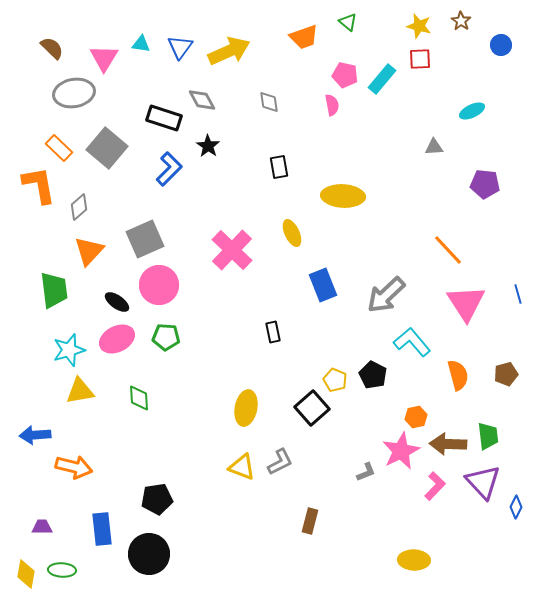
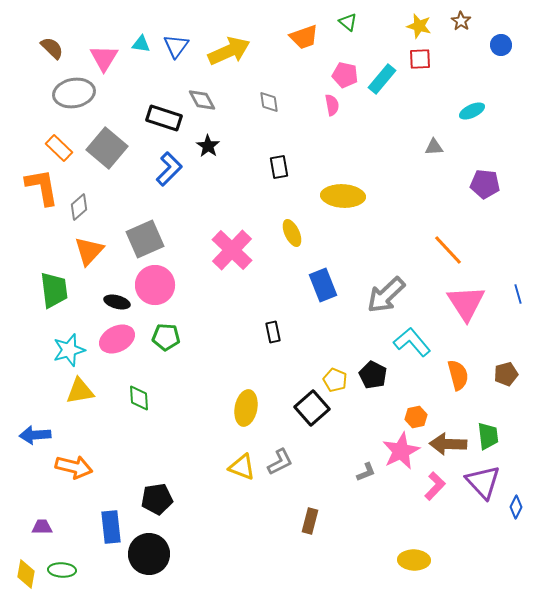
blue triangle at (180, 47): moved 4 px left, 1 px up
orange L-shape at (39, 185): moved 3 px right, 2 px down
pink circle at (159, 285): moved 4 px left
black ellipse at (117, 302): rotated 20 degrees counterclockwise
blue rectangle at (102, 529): moved 9 px right, 2 px up
